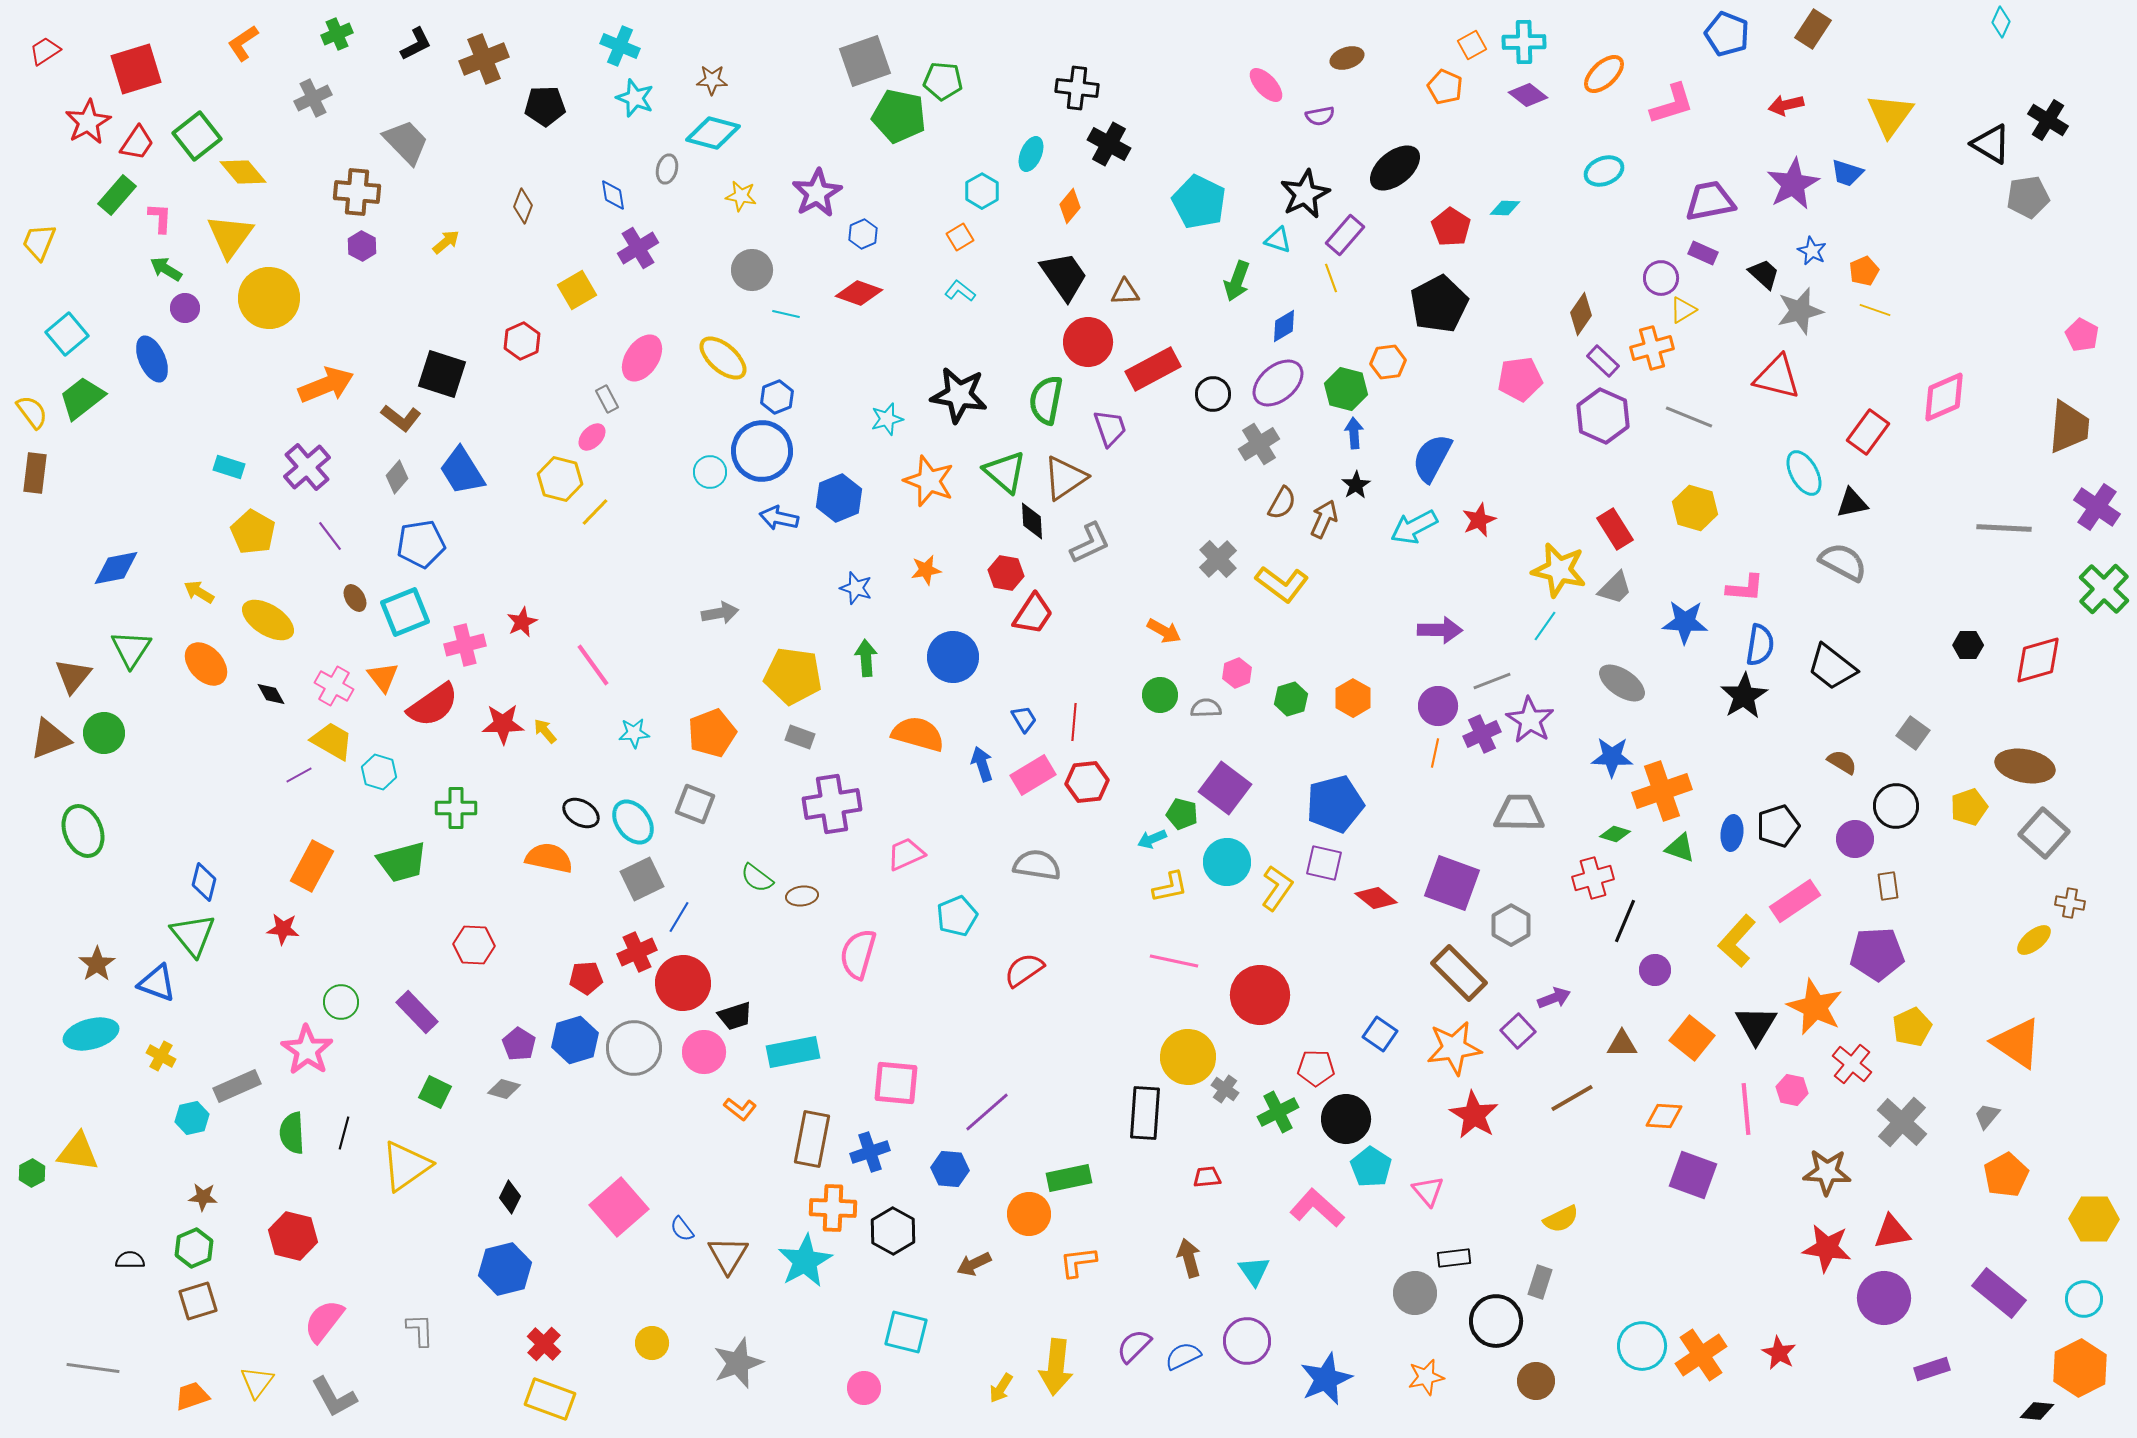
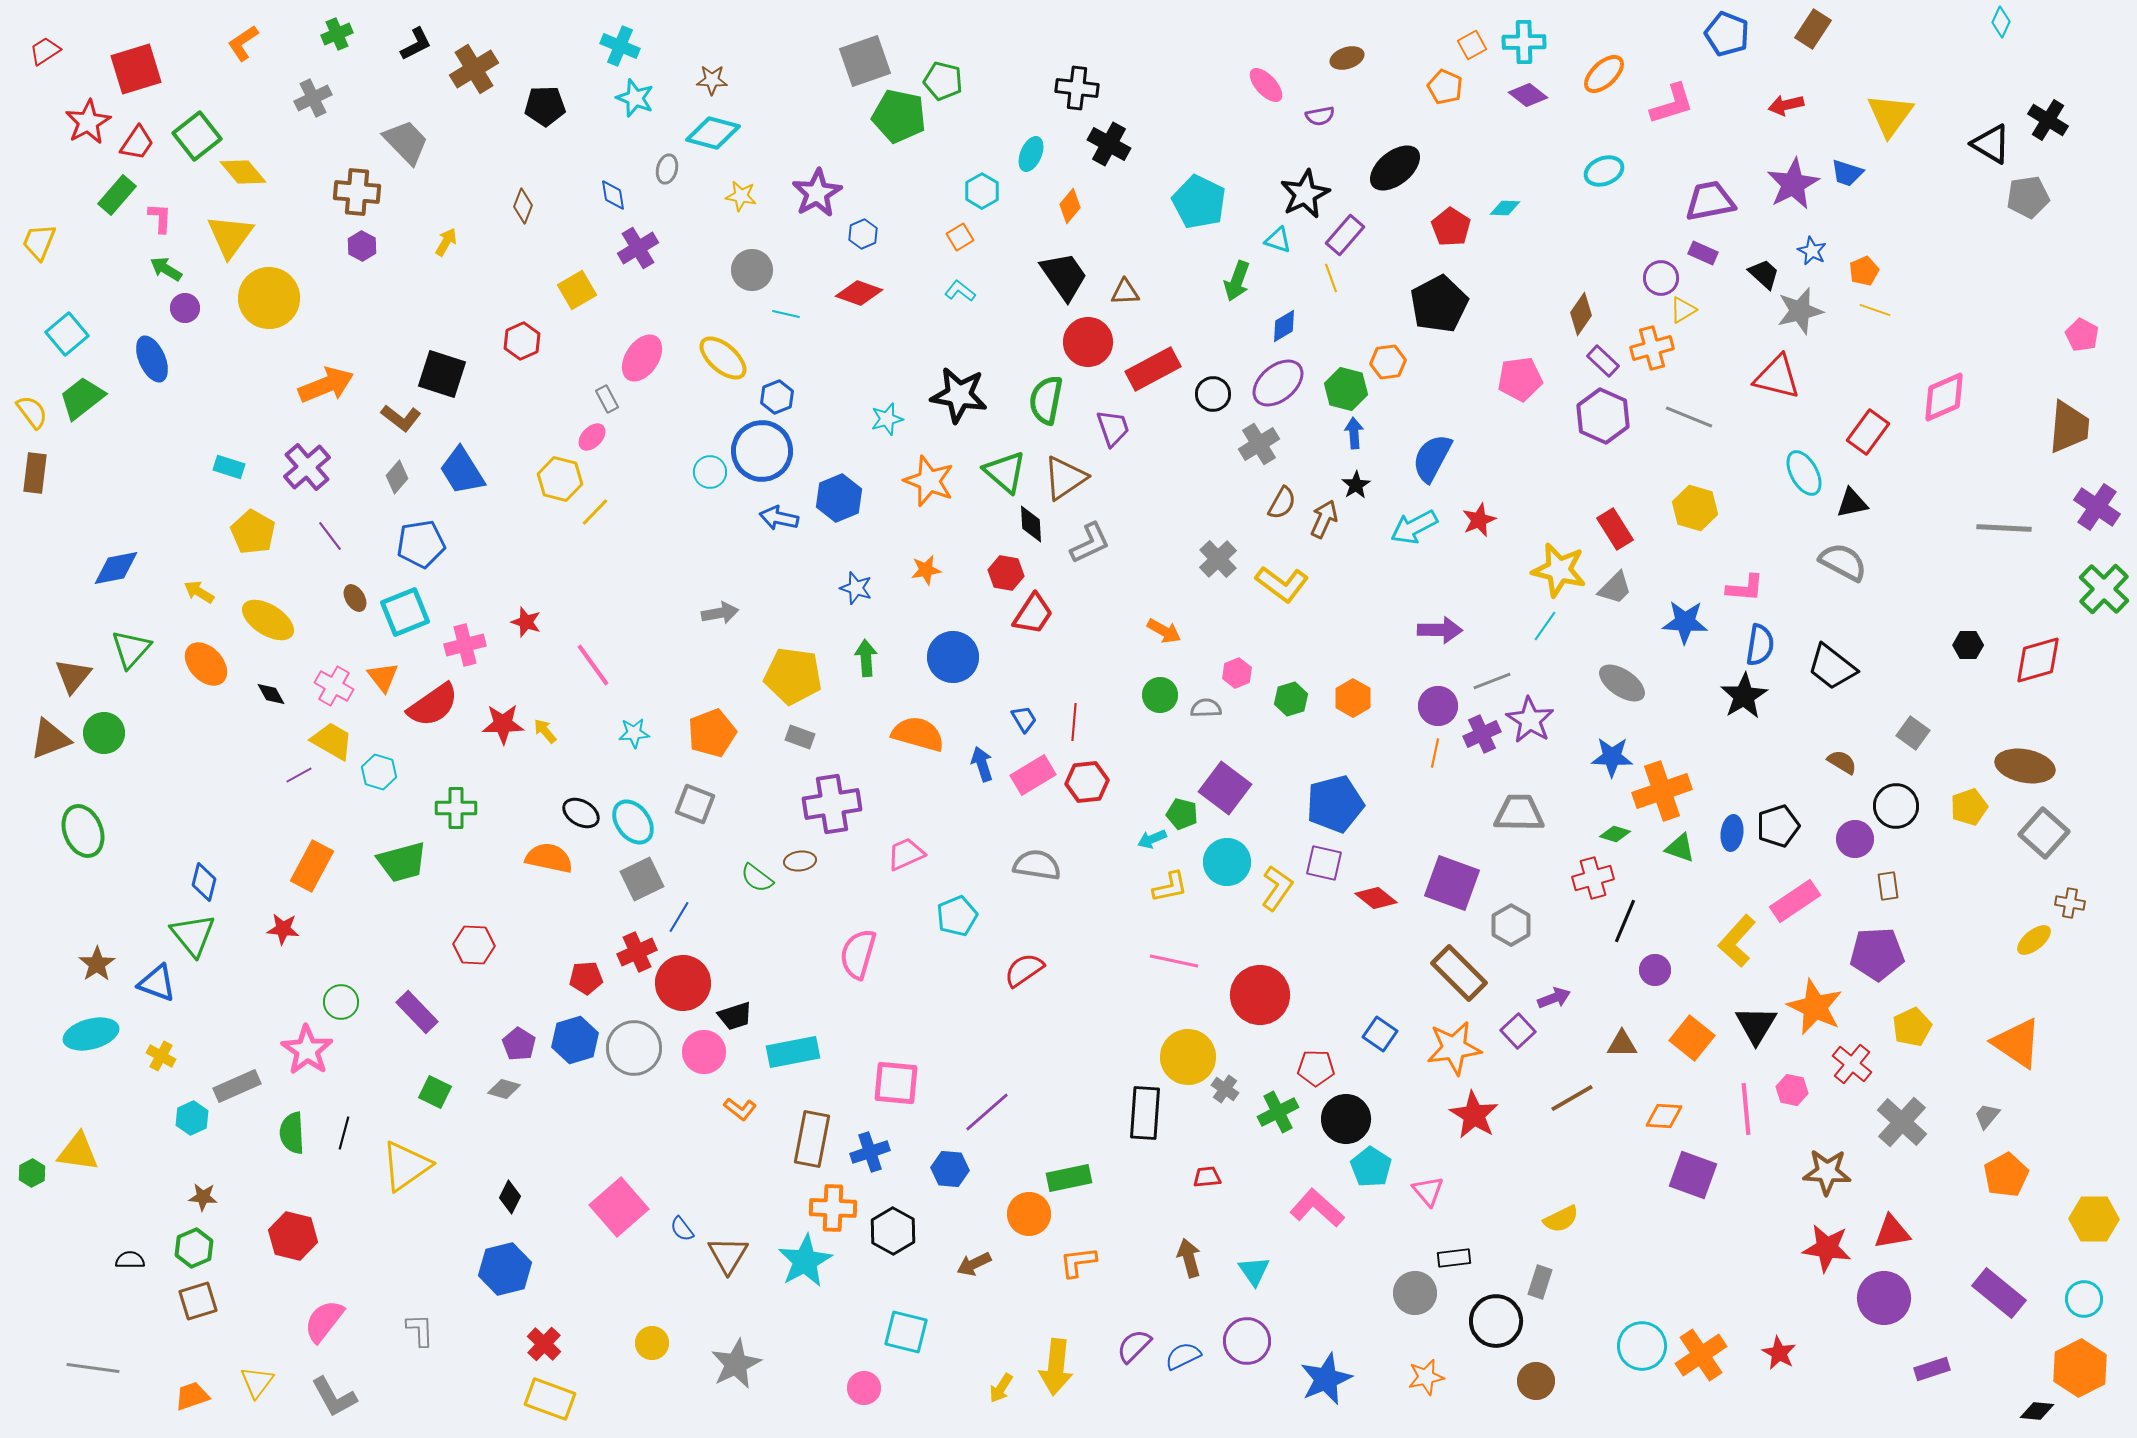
brown cross at (484, 59): moved 10 px left, 10 px down; rotated 9 degrees counterclockwise
green pentagon at (943, 81): rotated 9 degrees clockwise
yellow arrow at (446, 242): rotated 20 degrees counterclockwise
purple trapezoid at (1110, 428): moved 3 px right
black diamond at (1032, 521): moved 1 px left, 3 px down
red star at (522, 622): moved 4 px right; rotated 28 degrees counterclockwise
green triangle at (131, 649): rotated 9 degrees clockwise
brown ellipse at (802, 896): moved 2 px left, 35 px up
cyan hexagon at (192, 1118): rotated 12 degrees counterclockwise
gray star at (738, 1363): moved 2 px left, 1 px down; rotated 6 degrees counterclockwise
